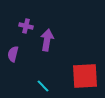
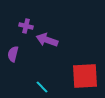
purple arrow: rotated 80 degrees counterclockwise
cyan line: moved 1 px left, 1 px down
